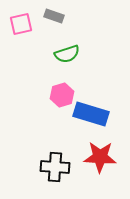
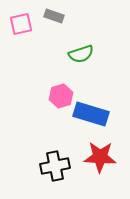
green semicircle: moved 14 px right
pink hexagon: moved 1 px left, 1 px down
black cross: moved 1 px up; rotated 16 degrees counterclockwise
